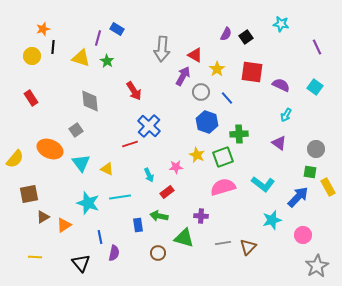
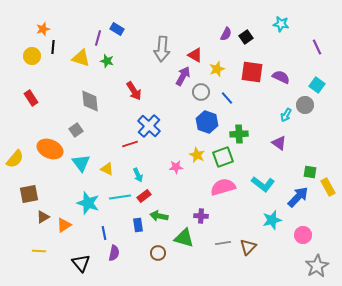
green star at (107, 61): rotated 16 degrees counterclockwise
yellow star at (217, 69): rotated 14 degrees clockwise
purple semicircle at (281, 85): moved 8 px up
cyan square at (315, 87): moved 2 px right, 2 px up
gray circle at (316, 149): moved 11 px left, 44 px up
cyan arrow at (149, 175): moved 11 px left
red rectangle at (167, 192): moved 23 px left, 4 px down
blue line at (100, 237): moved 4 px right, 4 px up
yellow line at (35, 257): moved 4 px right, 6 px up
